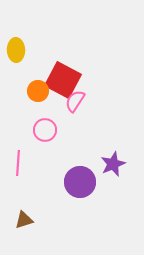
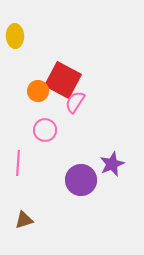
yellow ellipse: moved 1 px left, 14 px up
pink semicircle: moved 1 px down
purple star: moved 1 px left
purple circle: moved 1 px right, 2 px up
